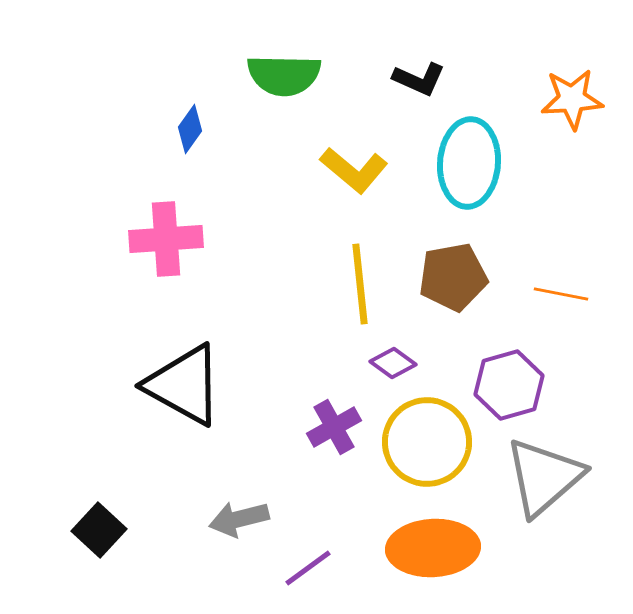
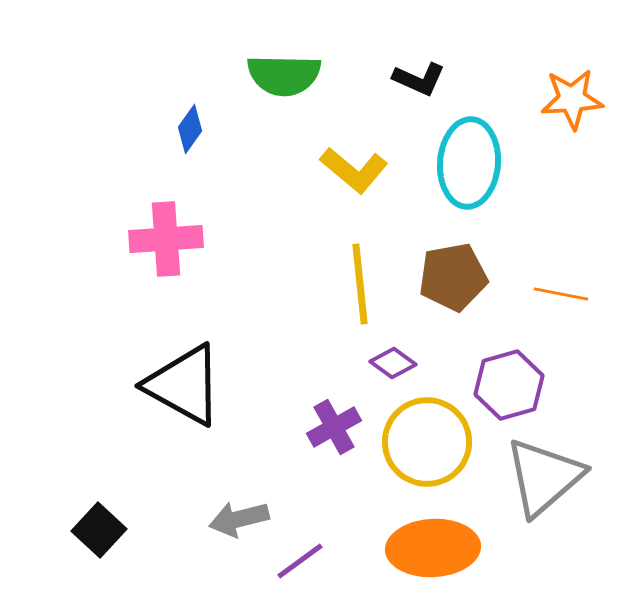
purple line: moved 8 px left, 7 px up
